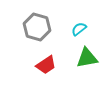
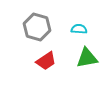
cyan semicircle: rotated 42 degrees clockwise
red trapezoid: moved 4 px up
